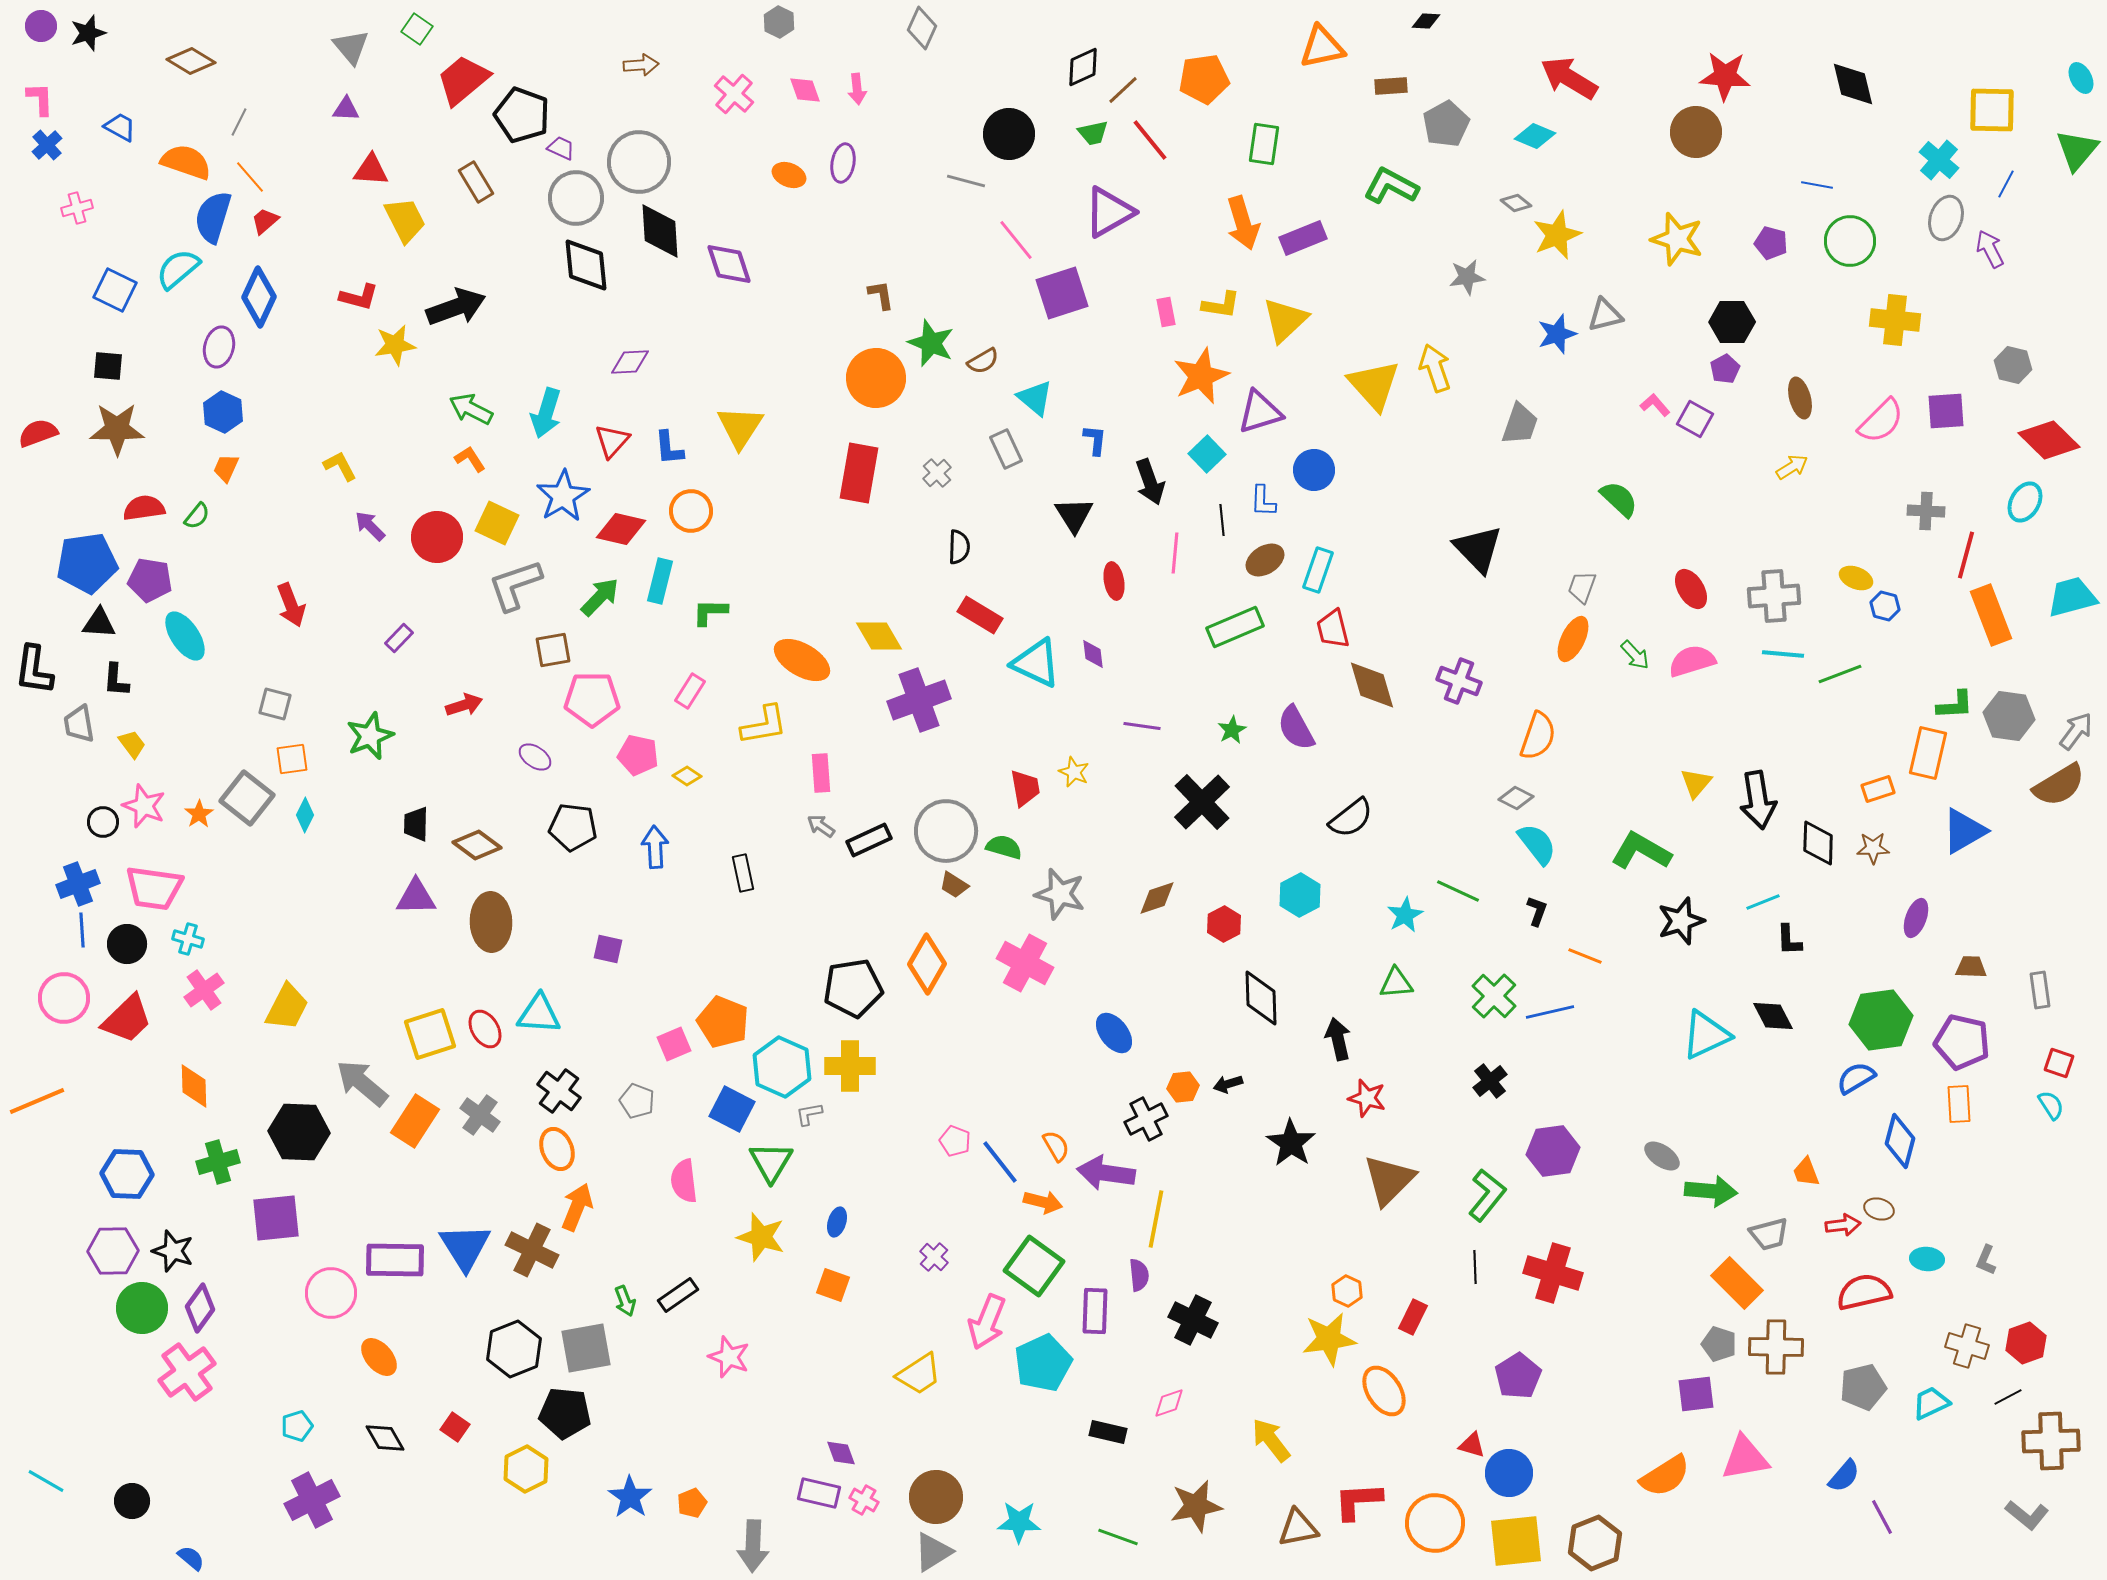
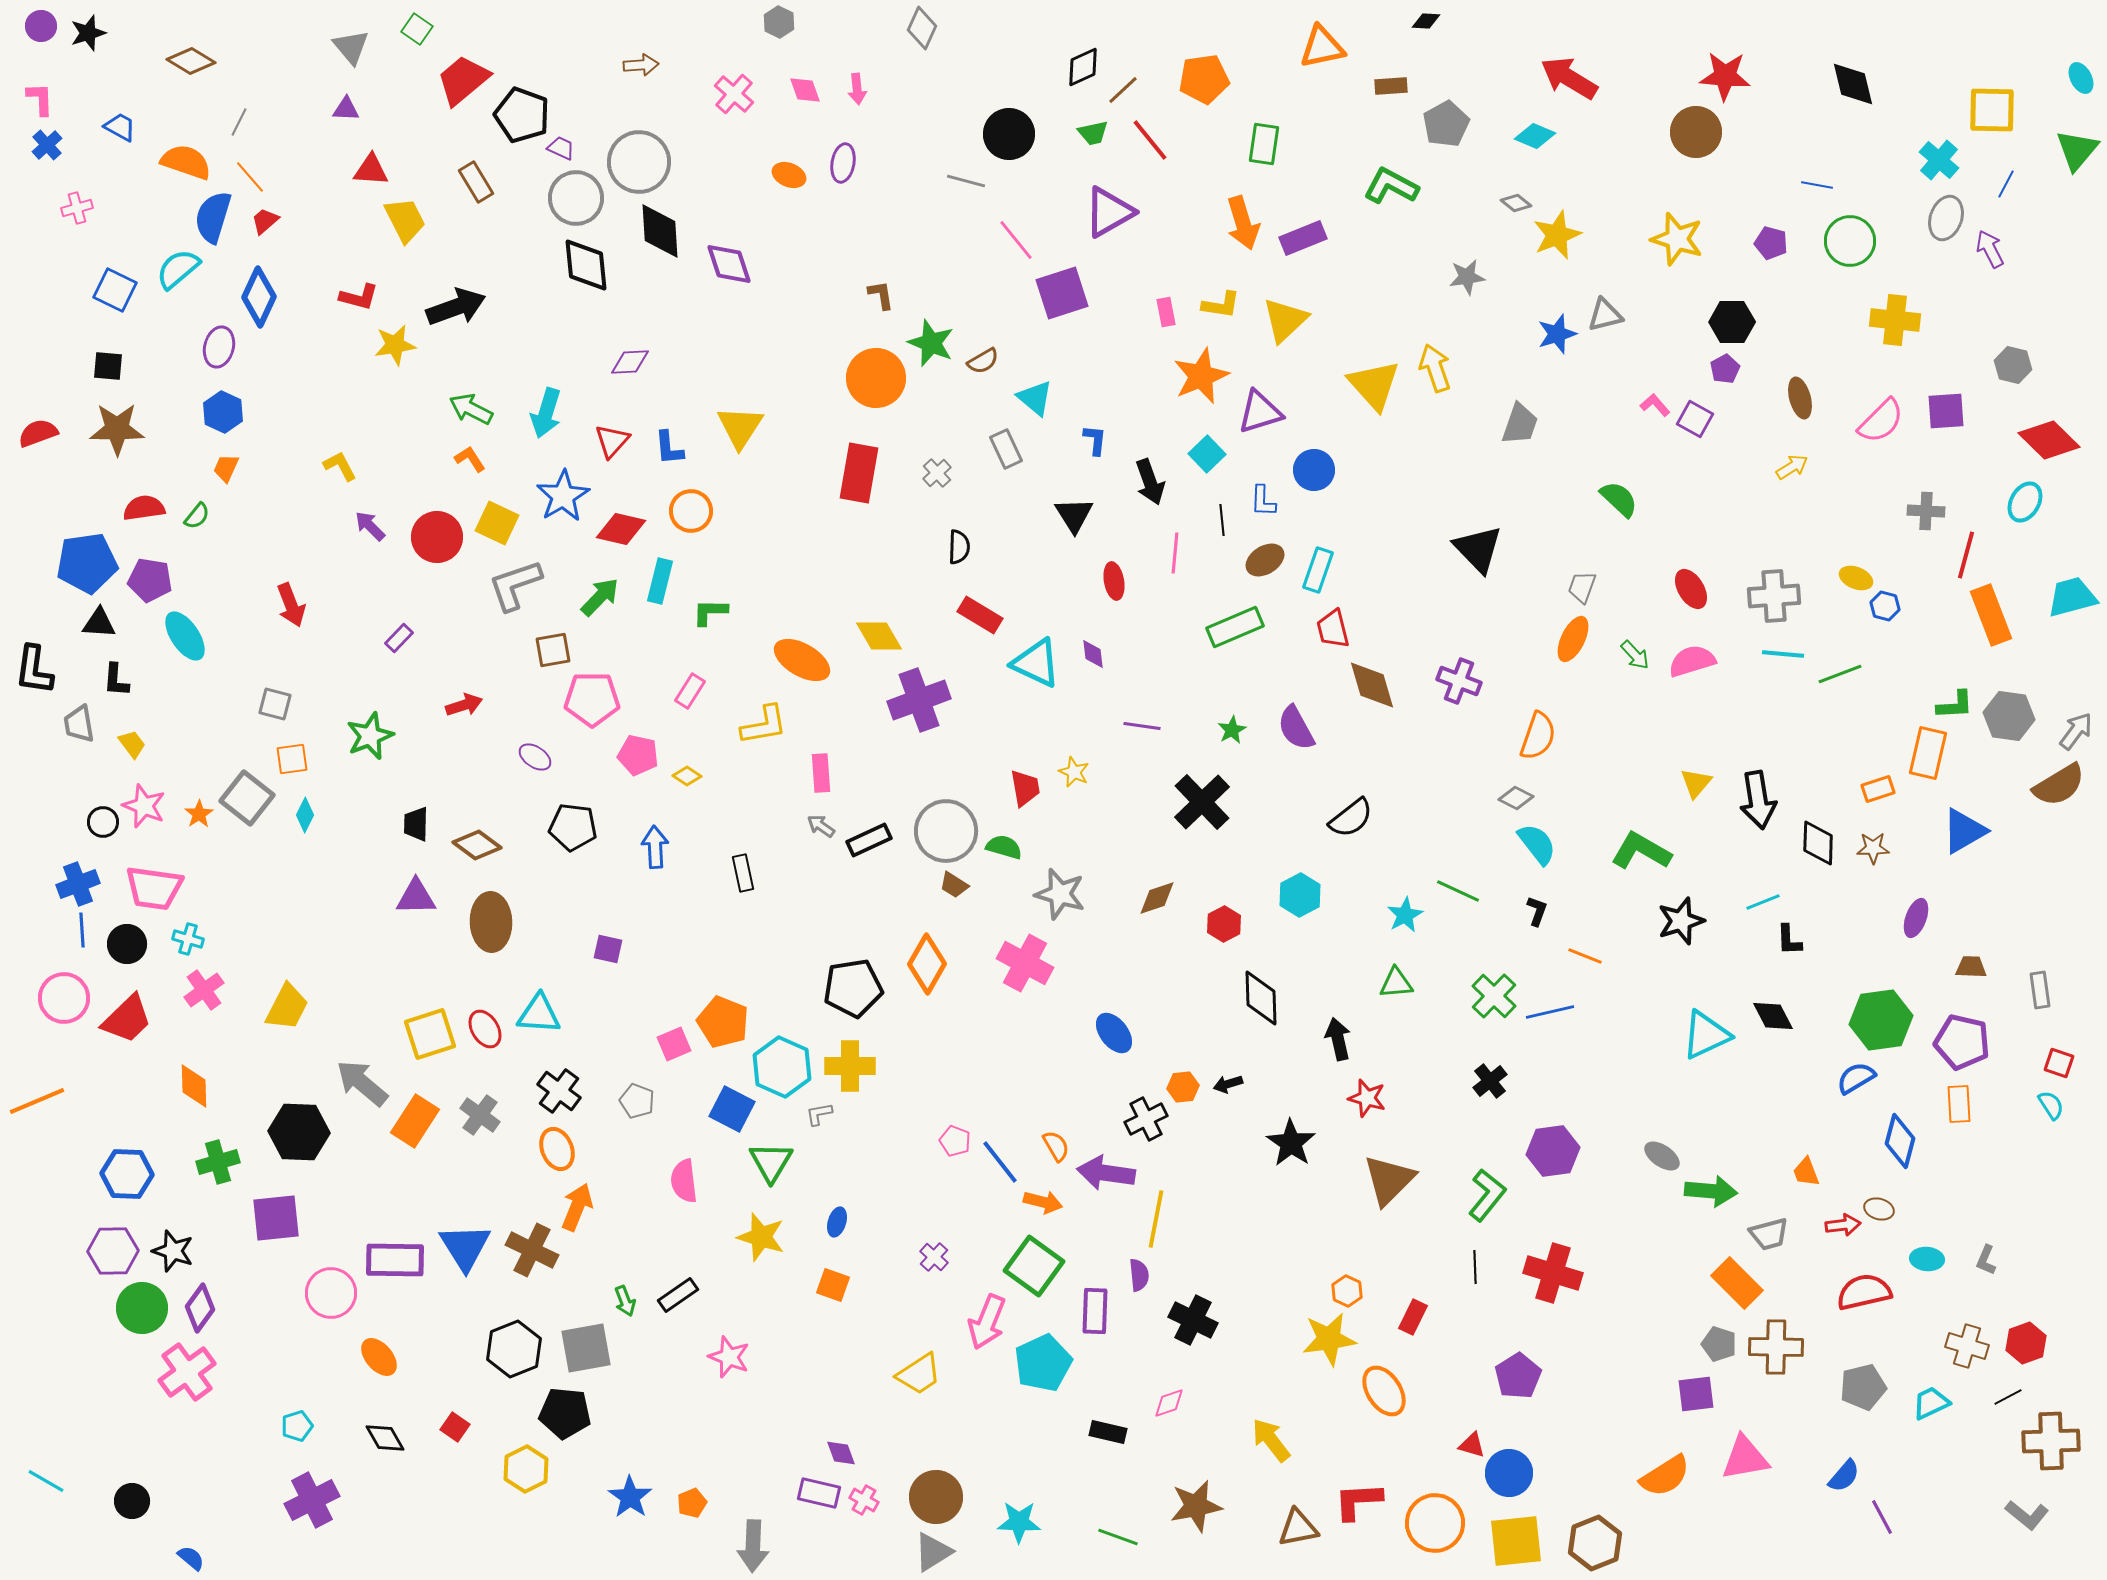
gray L-shape at (809, 1114): moved 10 px right
